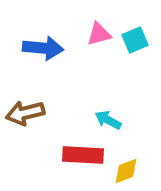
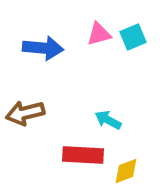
cyan square: moved 2 px left, 3 px up
